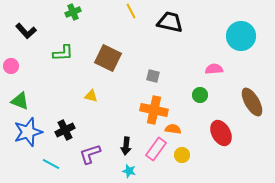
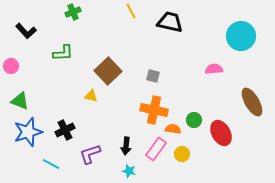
brown square: moved 13 px down; rotated 20 degrees clockwise
green circle: moved 6 px left, 25 px down
yellow circle: moved 1 px up
